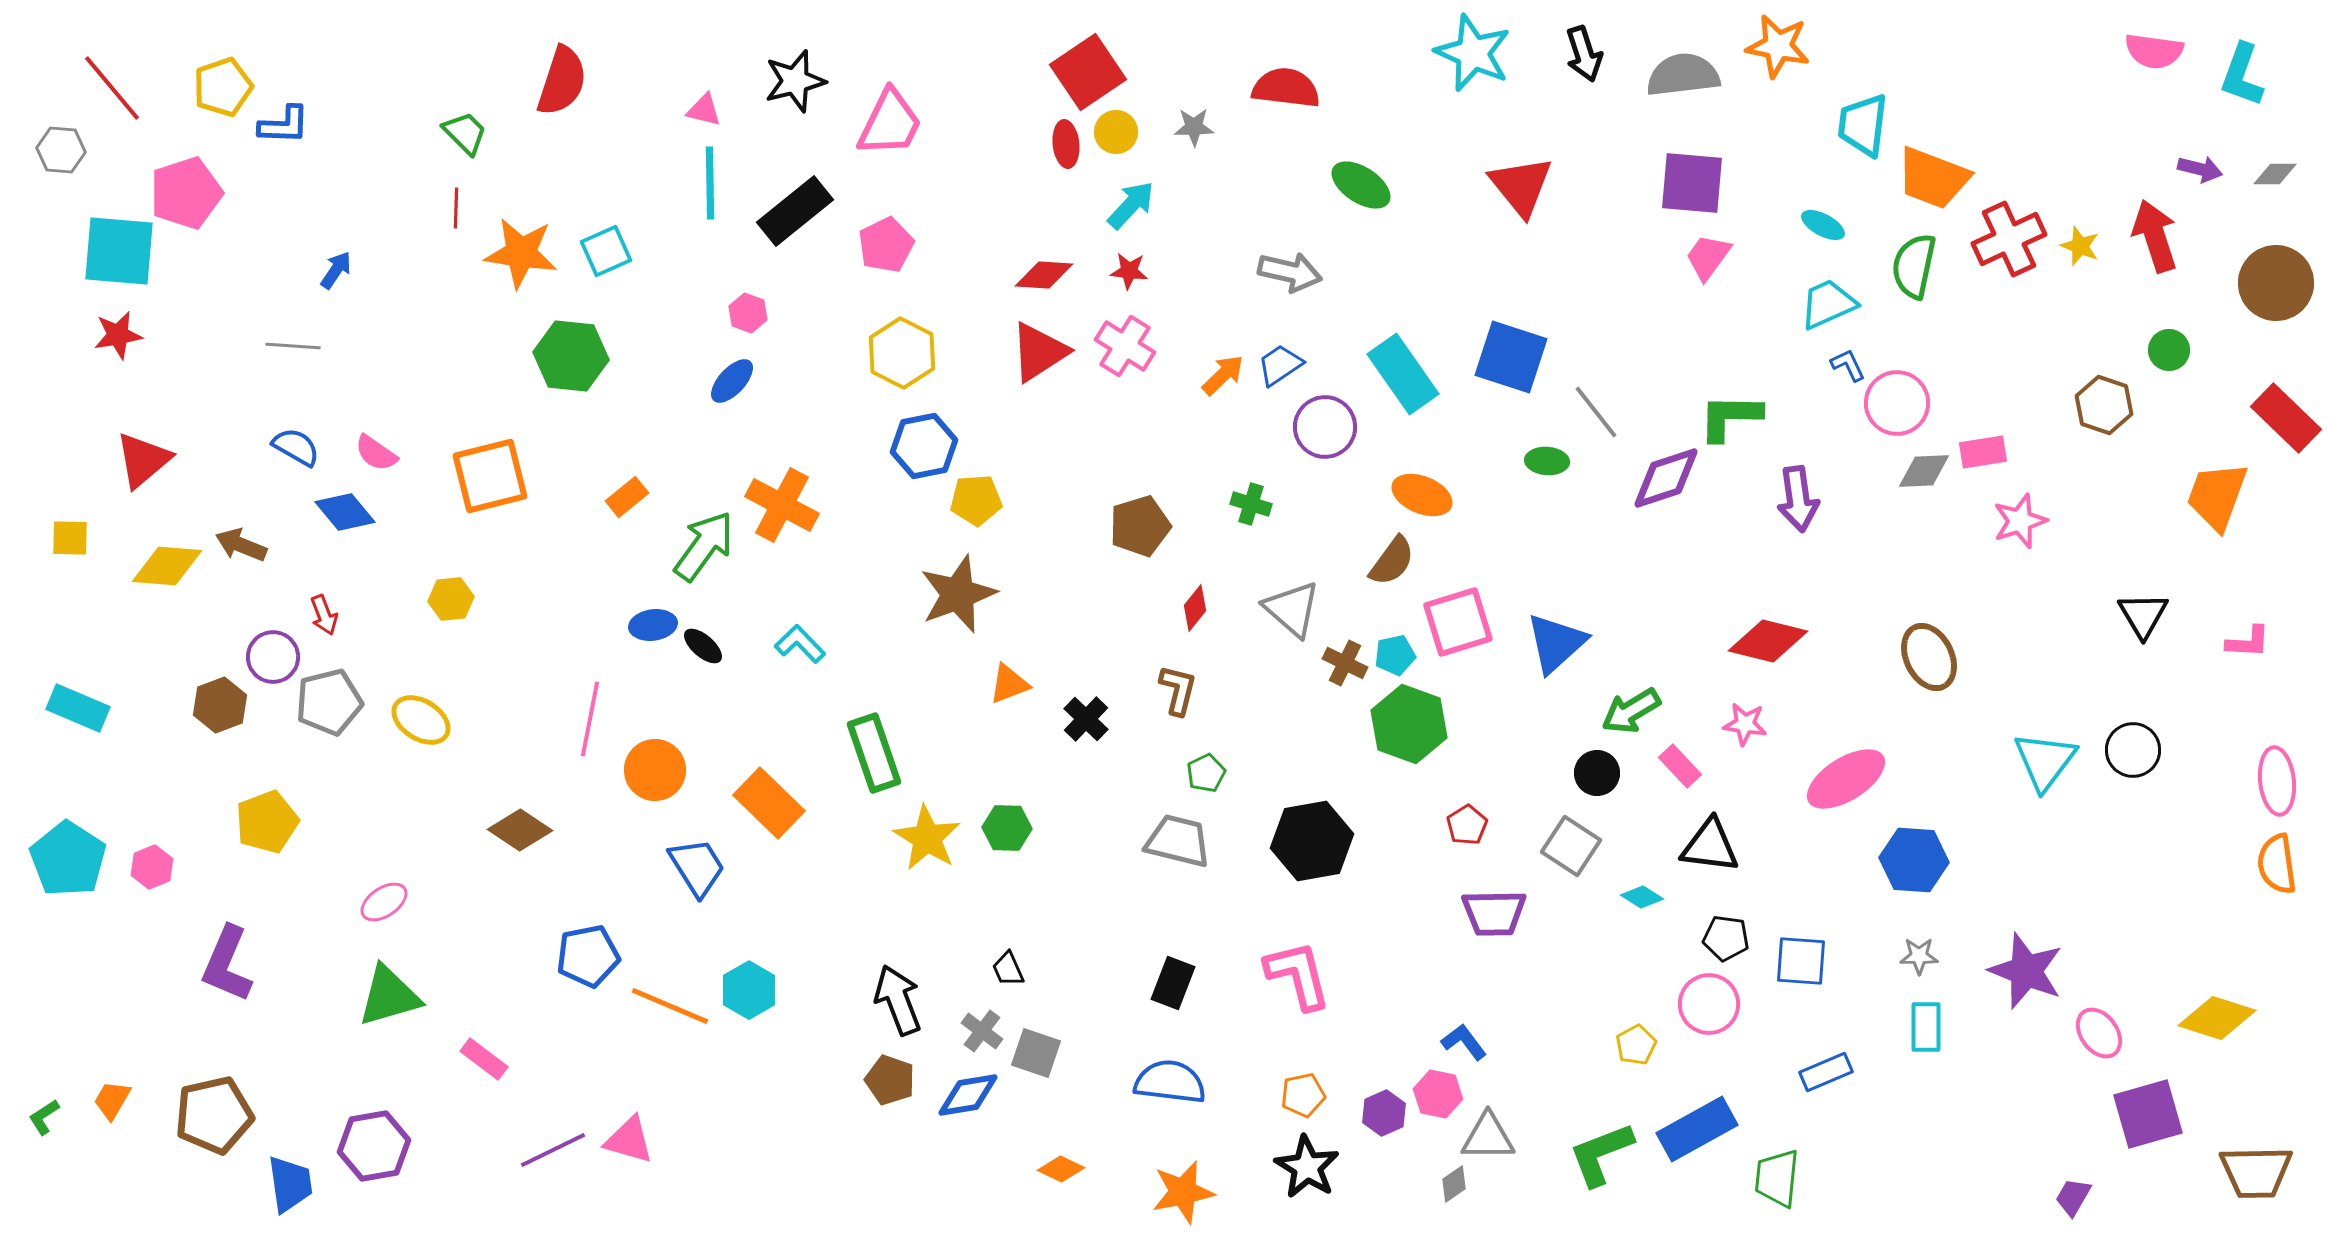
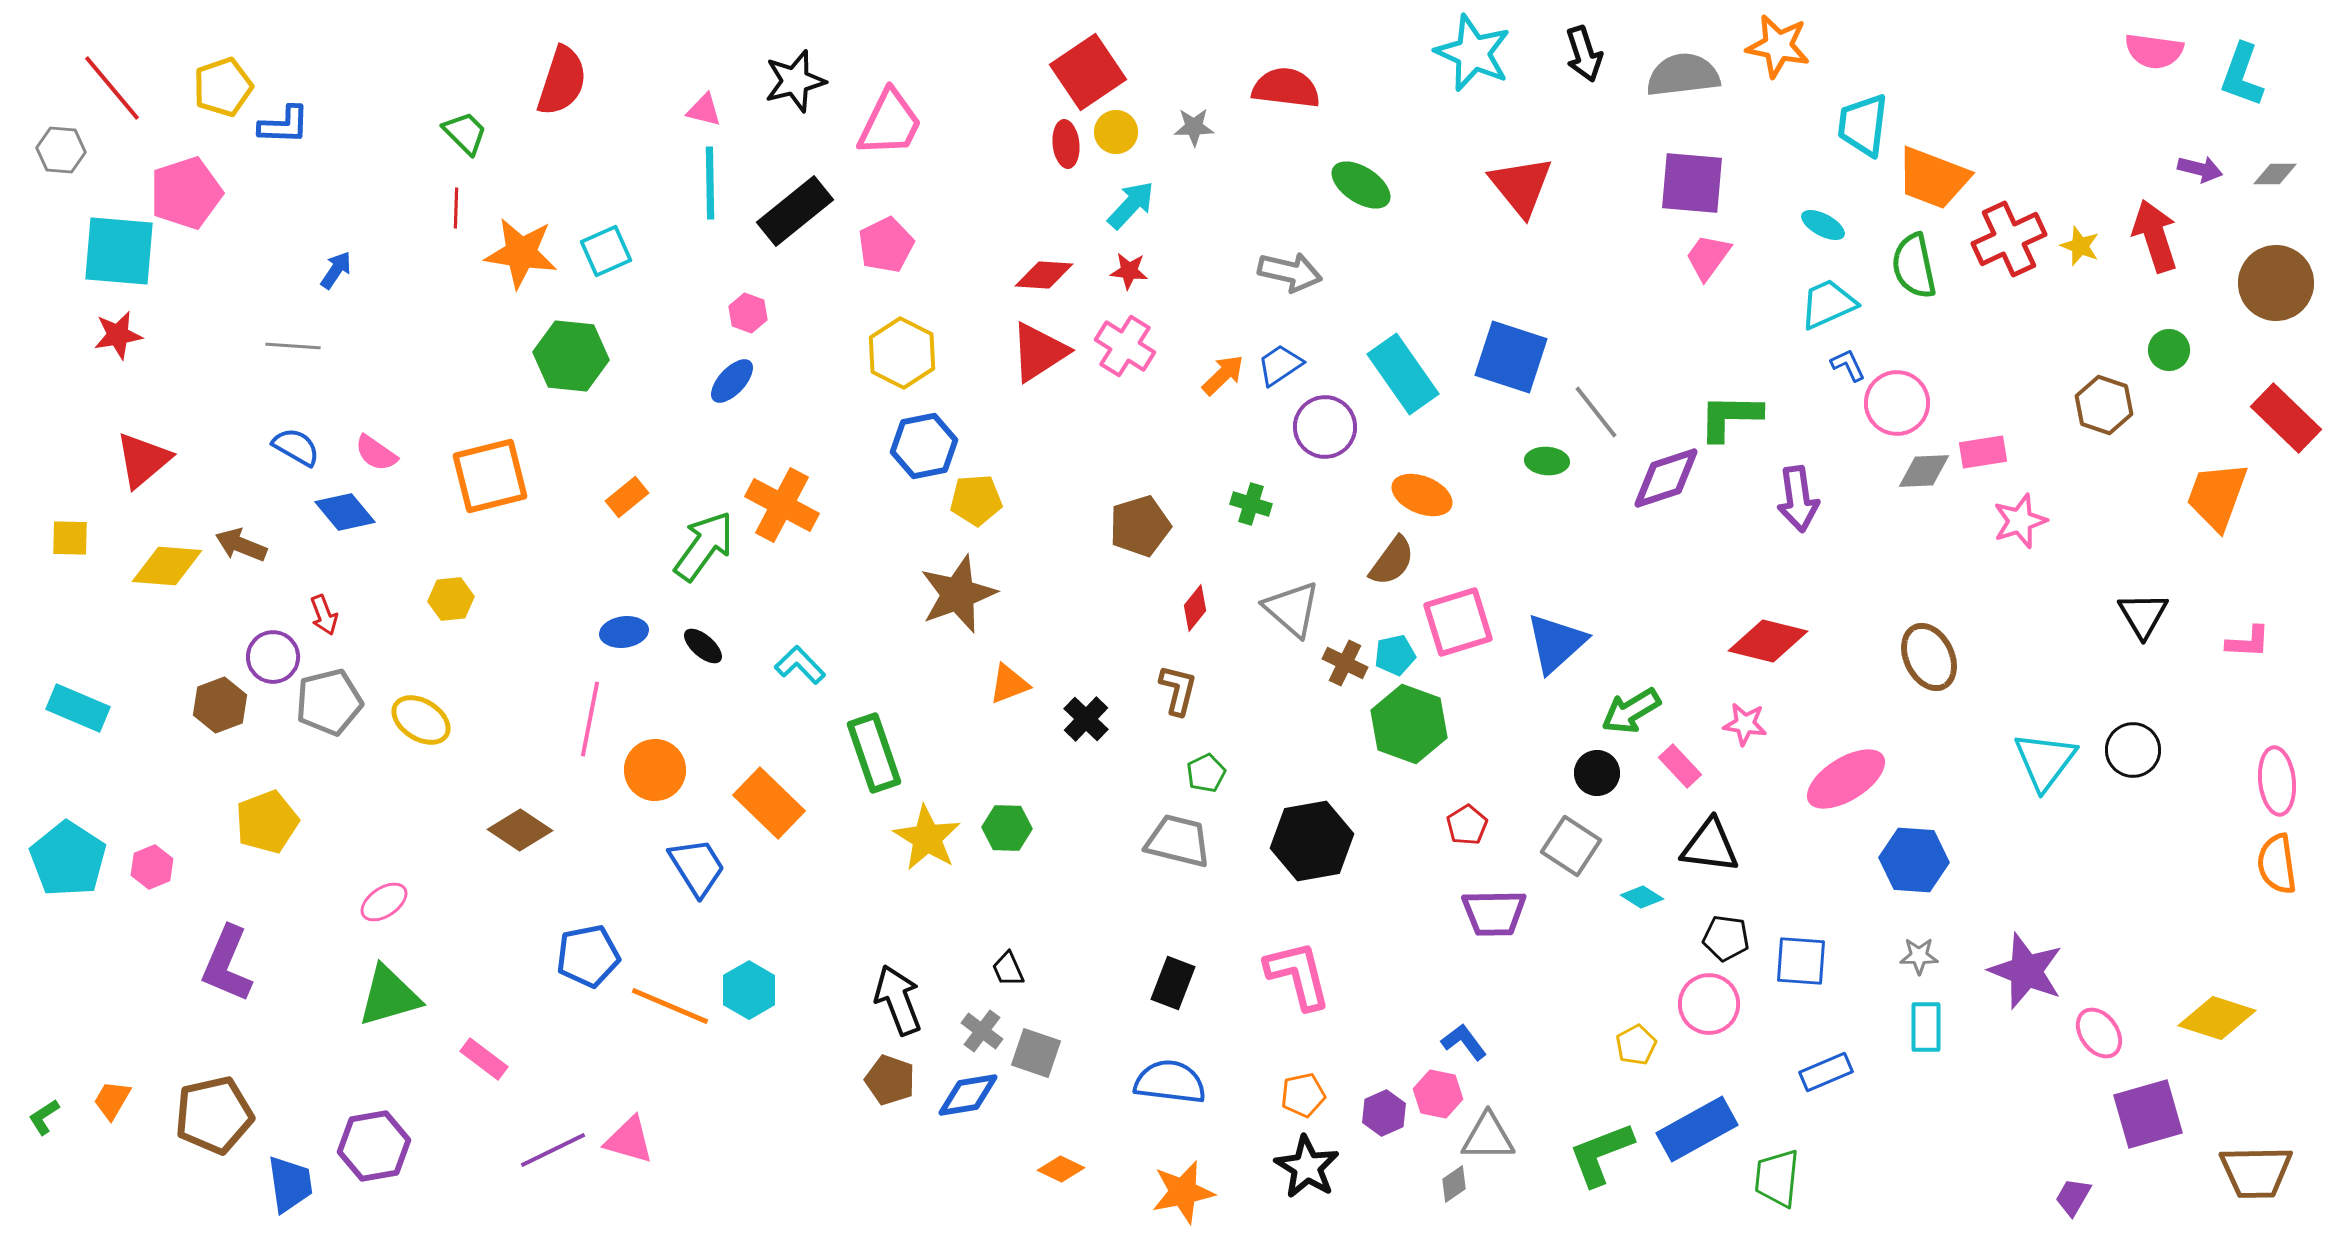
green semicircle at (1914, 266): rotated 24 degrees counterclockwise
blue ellipse at (653, 625): moved 29 px left, 7 px down
cyan L-shape at (800, 644): moved 21 px down
